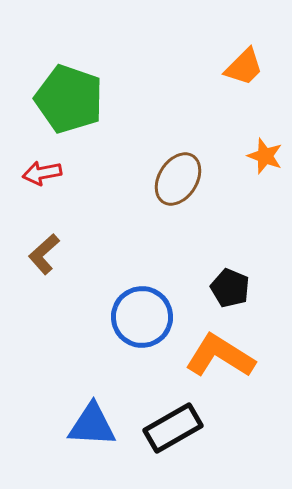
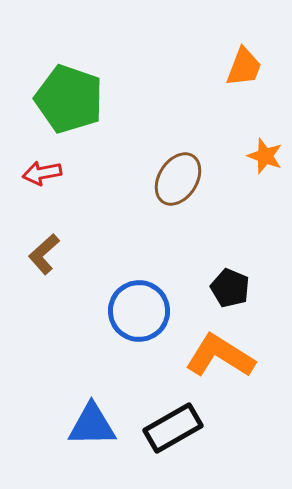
orange trapezoid: rotated 24 degrees counterclockwise
blue circle: moved 3 px left, 6 px up
blue triangle: rotated 4 degrees counterclockwise
